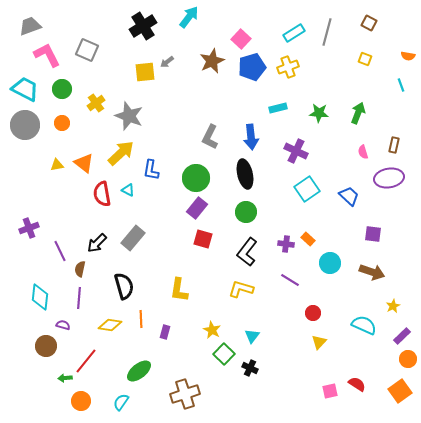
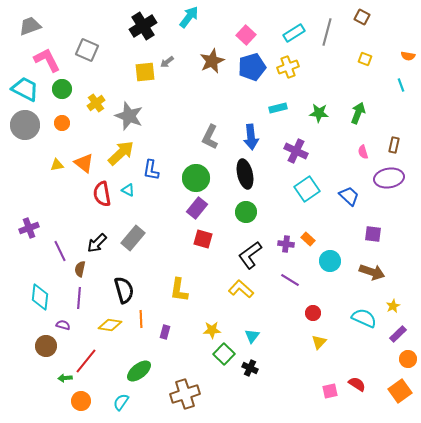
brown square at (369, 23): moved 7 px left, 6 px up
pink square at (241, 39): moved 5 px right, 4 px up
pink L-shape at (47, 55): moved 5 px down
black L-shape at (247, 252): moved 3 px right, 3 px down; rotated 16 degrees clockwise
cyan circle at (330, 263): moved 2 px up
black semicircle at (124, 286): moved 4 px down
yellow L-shape at (241, 289): rotated 25 degrees clockwise
cyan semicircle at (364, 325): moved 7 px up
yellow star at (212, 330): rotated 30 degrees counterclockwise
purple rectangle at (402, 336): moved 4 px left, 2 px up
